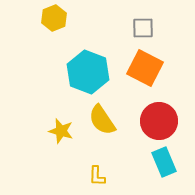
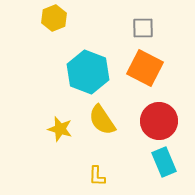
yellow star: moved 1 px left, 2 px up
